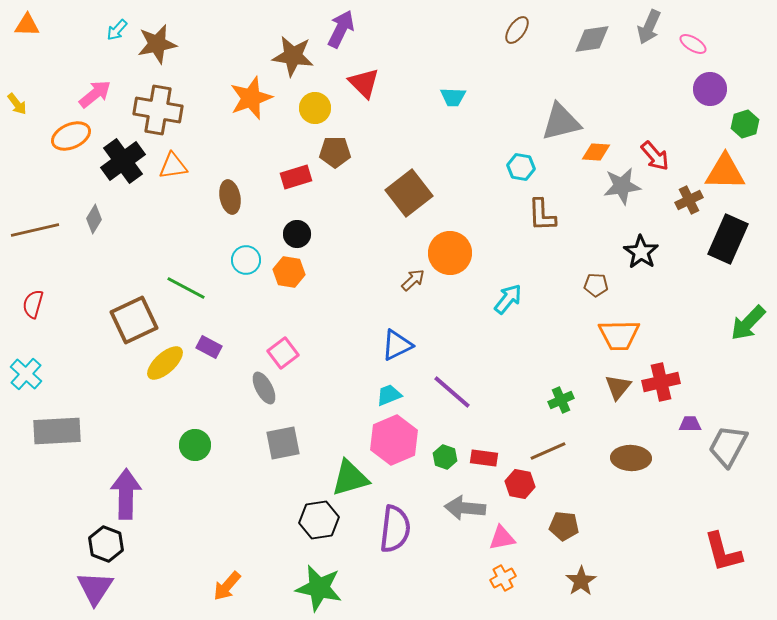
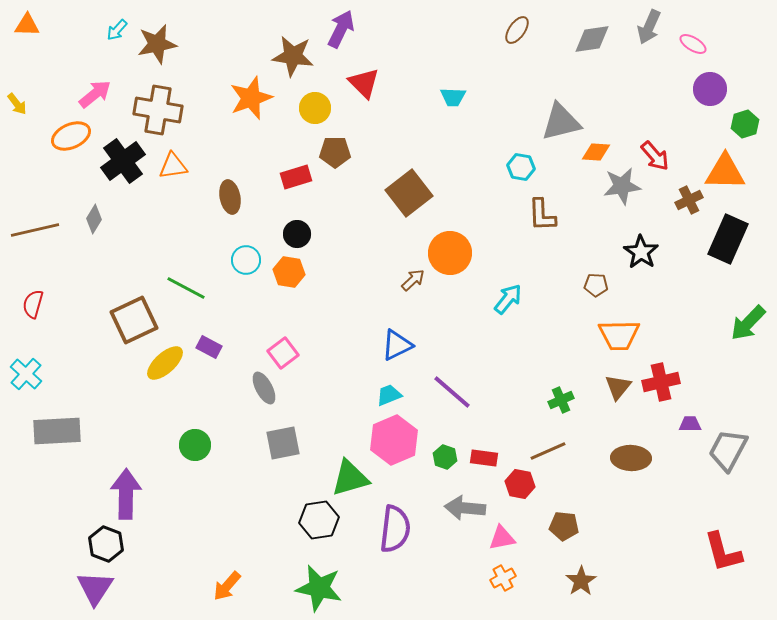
gray trapezoid at (728, 446): moved 4 px down
